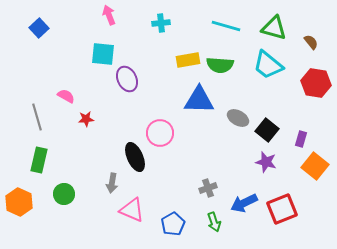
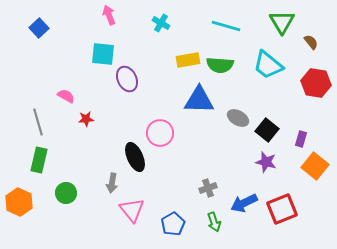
cyan cross: rotated 36 degrees clockwise
green triangle: moved 8 px right, 6 px up; rotated 44 degrees clockwise
gray line: moved 1 px right, 5 px down
green circle: moved 2 px right, 1 px up
pink triangle: rotated 28 degrees clockwise
